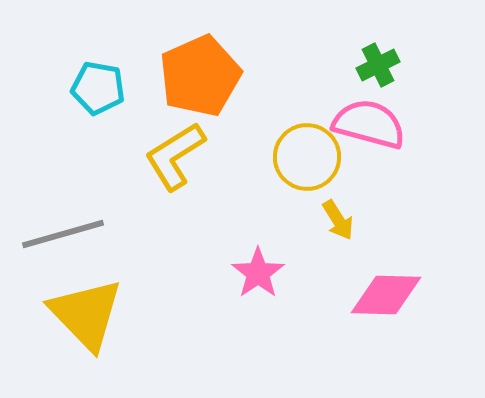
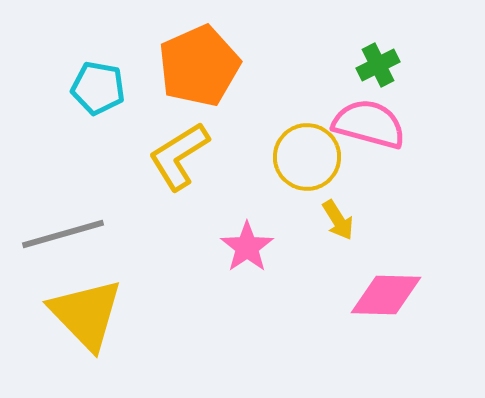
orange pentagon: moved 1 px left, 10 px up
yellow L-shape: moved 4 px right
pink star: moved 11 px left, 26 px up
